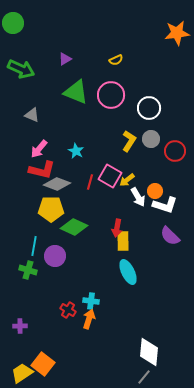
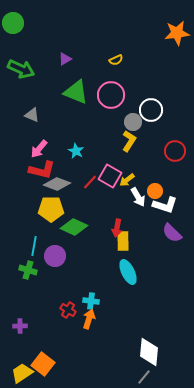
white circle: moved 2 px right, 2 px down
gray circle: moved 18 px left, 17 px up
red line: rotated 28 degrees clockwise
purple semicircle: moved 2 px right, 3 px up
